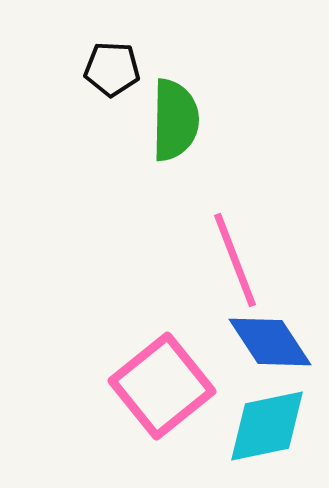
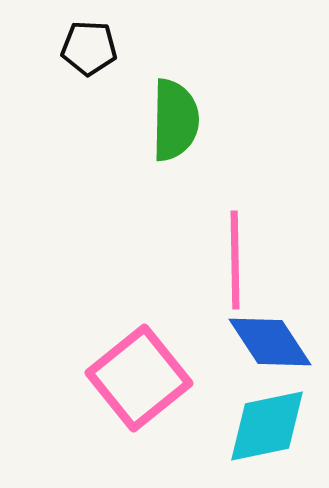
black pentagon: moved 23 px left, 21 px up
pink line: rotated 20 degrees clockwise
pink square: moved 23 px left, 8 px up
